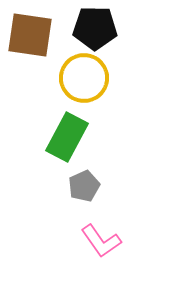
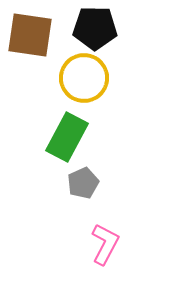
gray pentagon: moved 1 px left, 3 px up
pink L-shape: moved 4 px right, 3 px down; rotated 117 degrees counterclockwise
